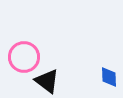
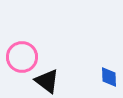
pink circle: moved 2 px left
